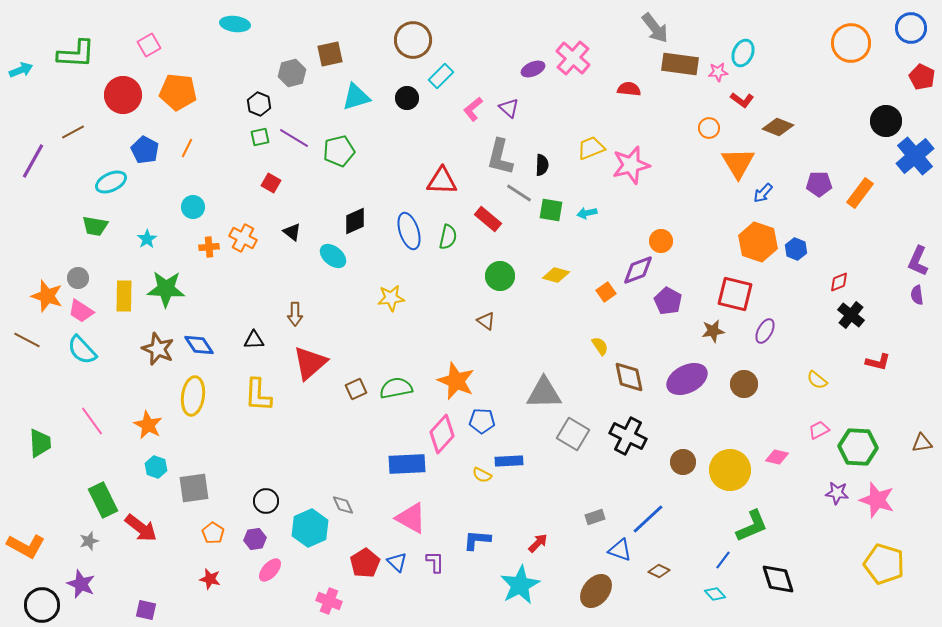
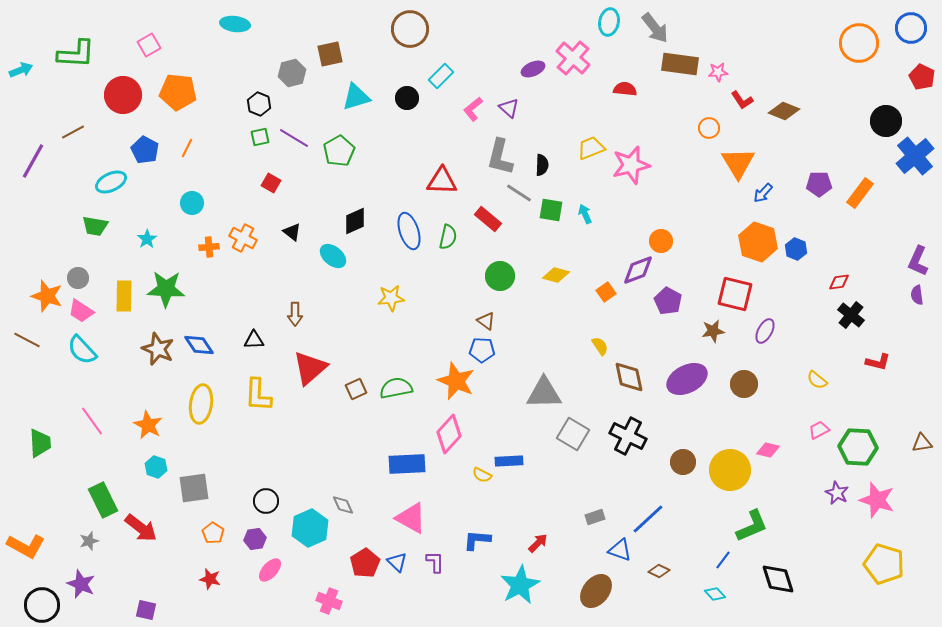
brown circle at (413, 40): moved 3 px left, 11 px up
orange circle at (851, 43): moved 8 px right
cyan ellipse at (743, 53): moved 134 px left, 31 px up; rotated 12 degrees counterclockwise
red semicircle at (629, 89): moved 4 px left
red L-shape at (742, 100): rotated 20 degrees clockwise
brown diamond at (778, 127): moved 6 px right, 16 px up
green pentagon at (339, 151): rotated 16 degrees counterclockwise
cyan circle at (193, 207): moved 1 px left, 4 px up
cyan arrow at (587, 213): moved 2 px left, 1 px down; rotated 78 degrees clockwise
red diamond at (839, 282): rotated 15 degrees clockwise
red triangle at (310, 363): moved 5 px down
yellow ellipse at (193, 396): moved 8 px right, 8 px down
blue pentagon at (482, 421): moved 71 px up
pink diamond at (442, 434): moved 7 px right
pink diamond at (777, 457): moved 9 px left, 7 px up
purple star at (837, 493): rotated 20 degrees clockwise
